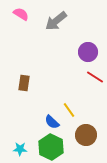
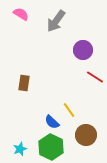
gray arrow: rotated 15 degrees counterclockwise
purple circle: moved 5 px left, 2 px up
cyan star: rotated 24 degrees counterclockwise
